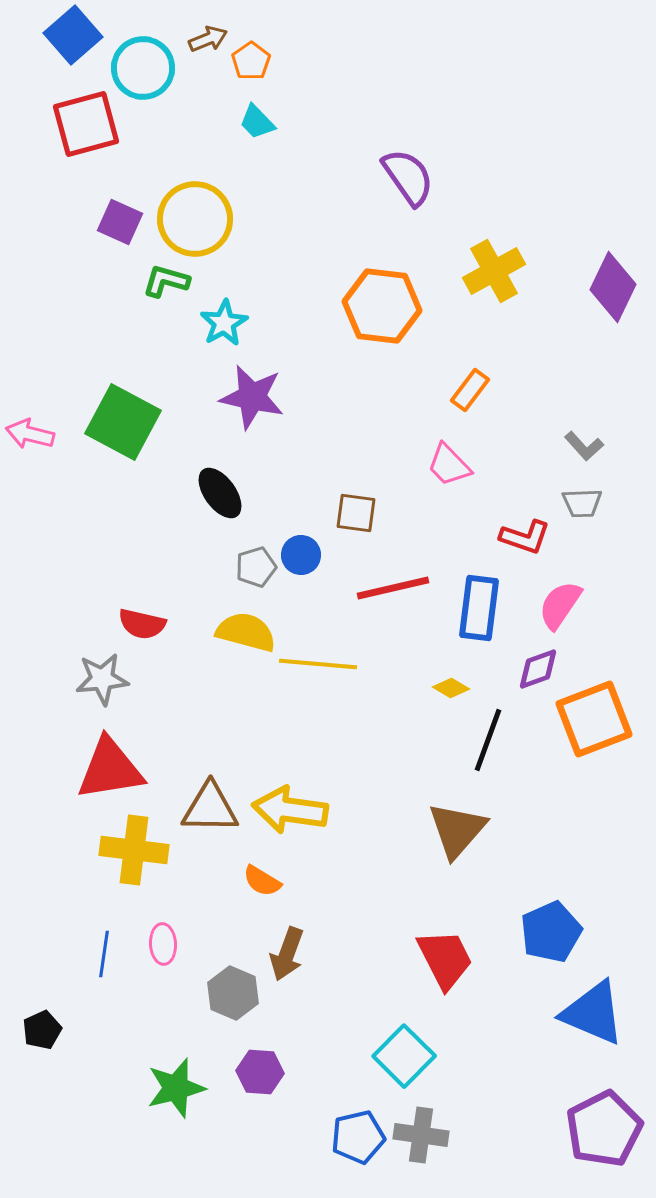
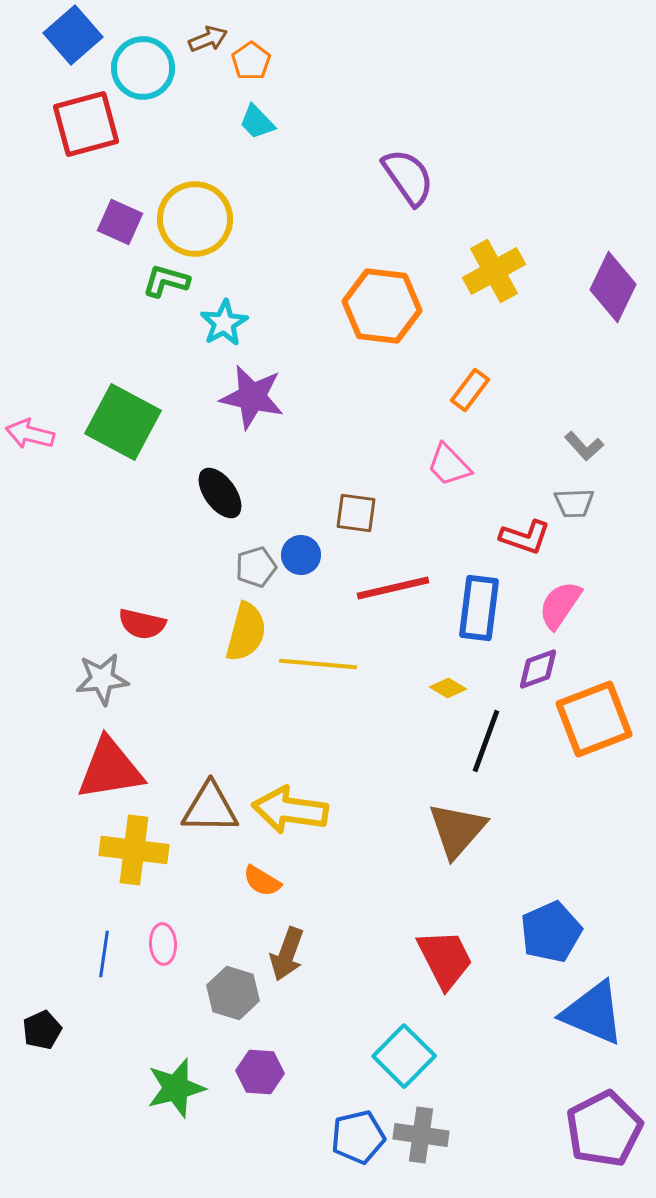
gray trapezoid at (582, 503): moved 8 px left
yellow semicircle at (246, 632): rotated 90 degrees clockwise
yellow diamond at (451, 688): moved 3 px left
black line at (488, 740): moved 2 px left, 1 px down
gray hexagon at (233, 993): rotated 6 degrees counterclockwise
